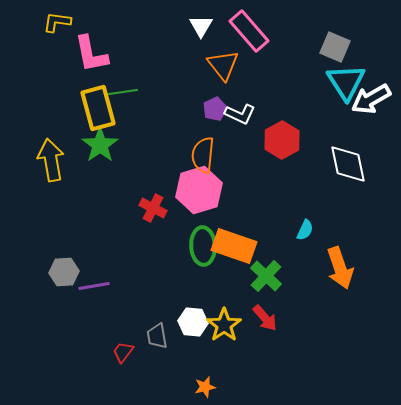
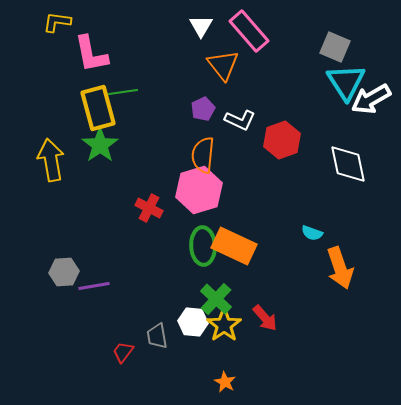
purple pentagon: moved 12 px left
white L-shape: moved 6 px down
red hexagon: rotated 9 degrees clockwise
red cross: moved 4 px left
cyan semicircle: moved 7 px right, 3 px down; rotated 85 degrees clockwise
orange rectangle: rotated 6 degrees clockwise
green cross: moved 50 px left, 23 px down
orange star: moved 20 px right, 5 px up; rotated 30 degrees counterclockwise
